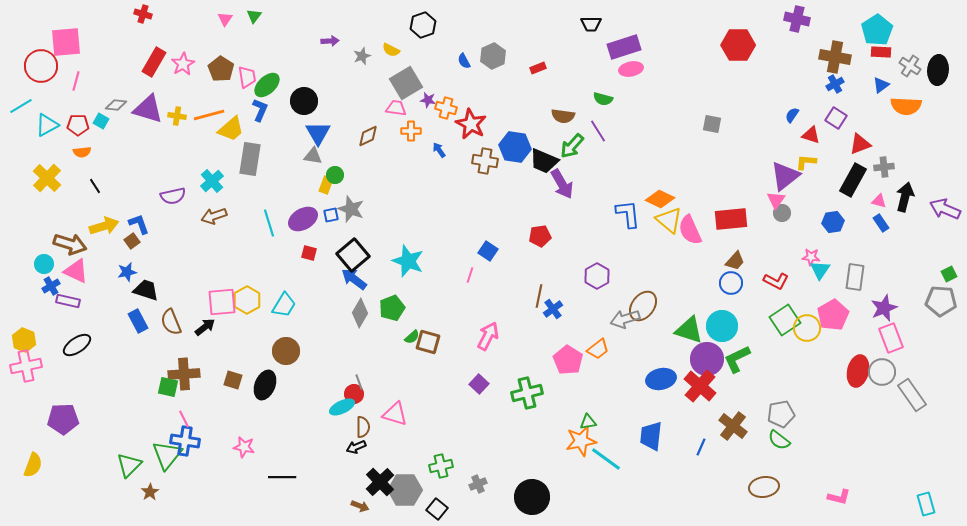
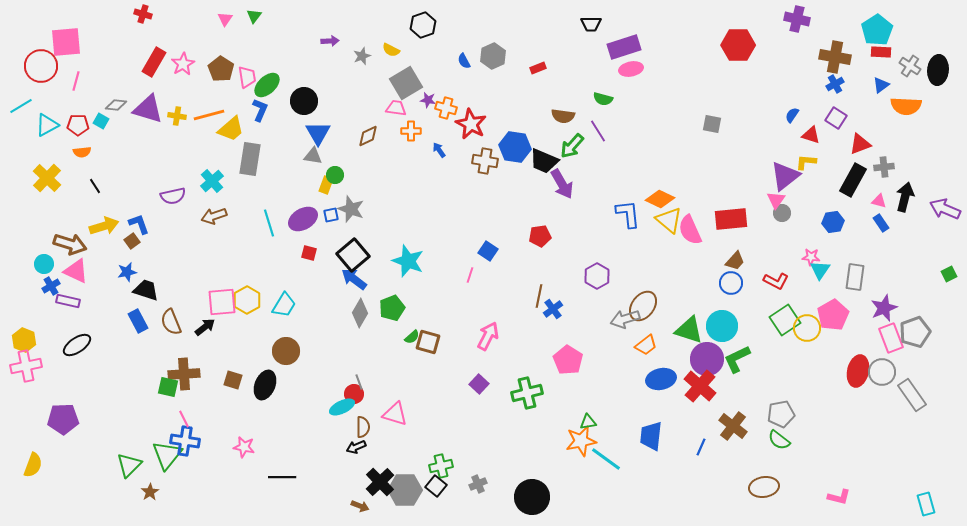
gray pentagon at (941, 301): moved 26 px left, 31 px down; rotated 24 degrees counterclockwise
orange trapezoid at (598, 349): moved 48 px right, 4 px up
black square at (437, 509): moved 1 px left, 23 px up
